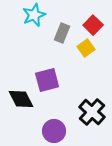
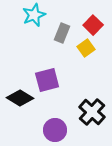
black diamond: moved 1 px left, 1 px up; rotated 32 degrees counterclockwise
purple circle: moved 1 px right, 1 px up
